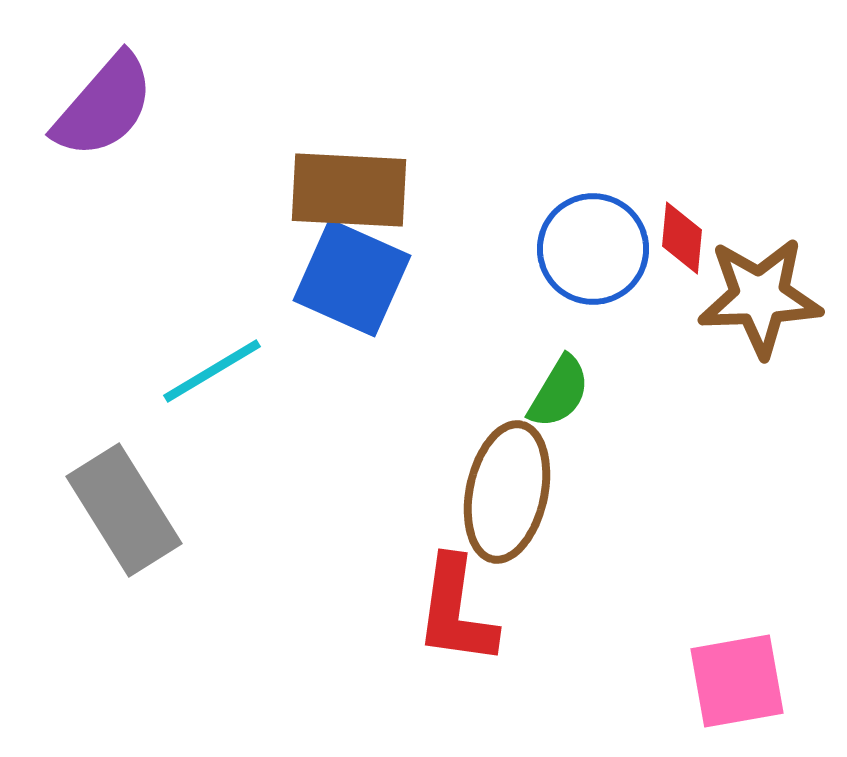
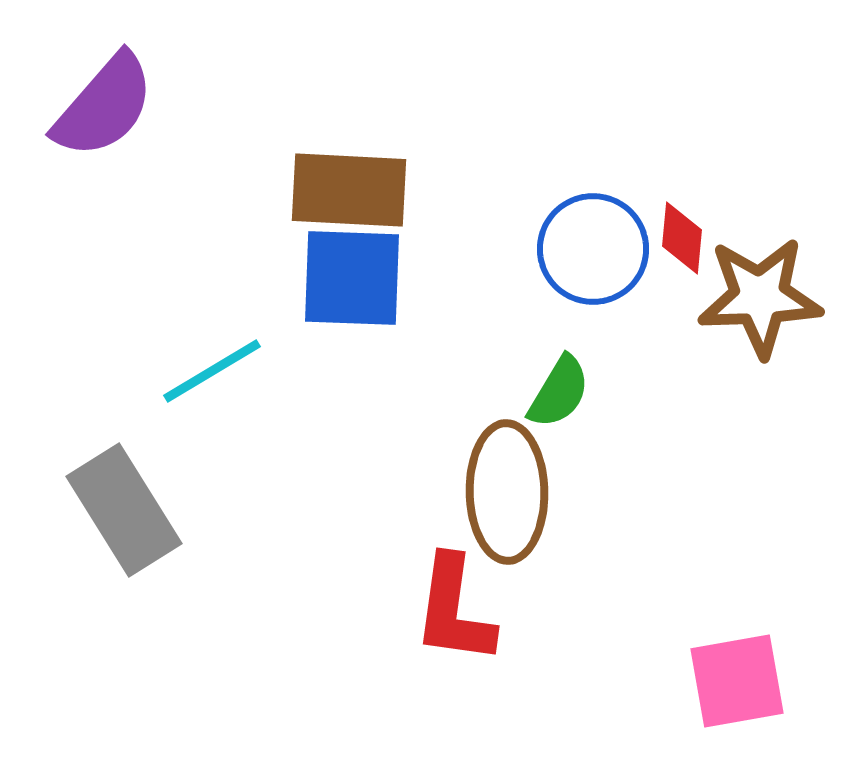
blue square: rotated 22 degrees counterclockwise
brown ellipse: rotated 13 degrees counterclockwise
red L-shape: moved 2 px left, 1 px up
